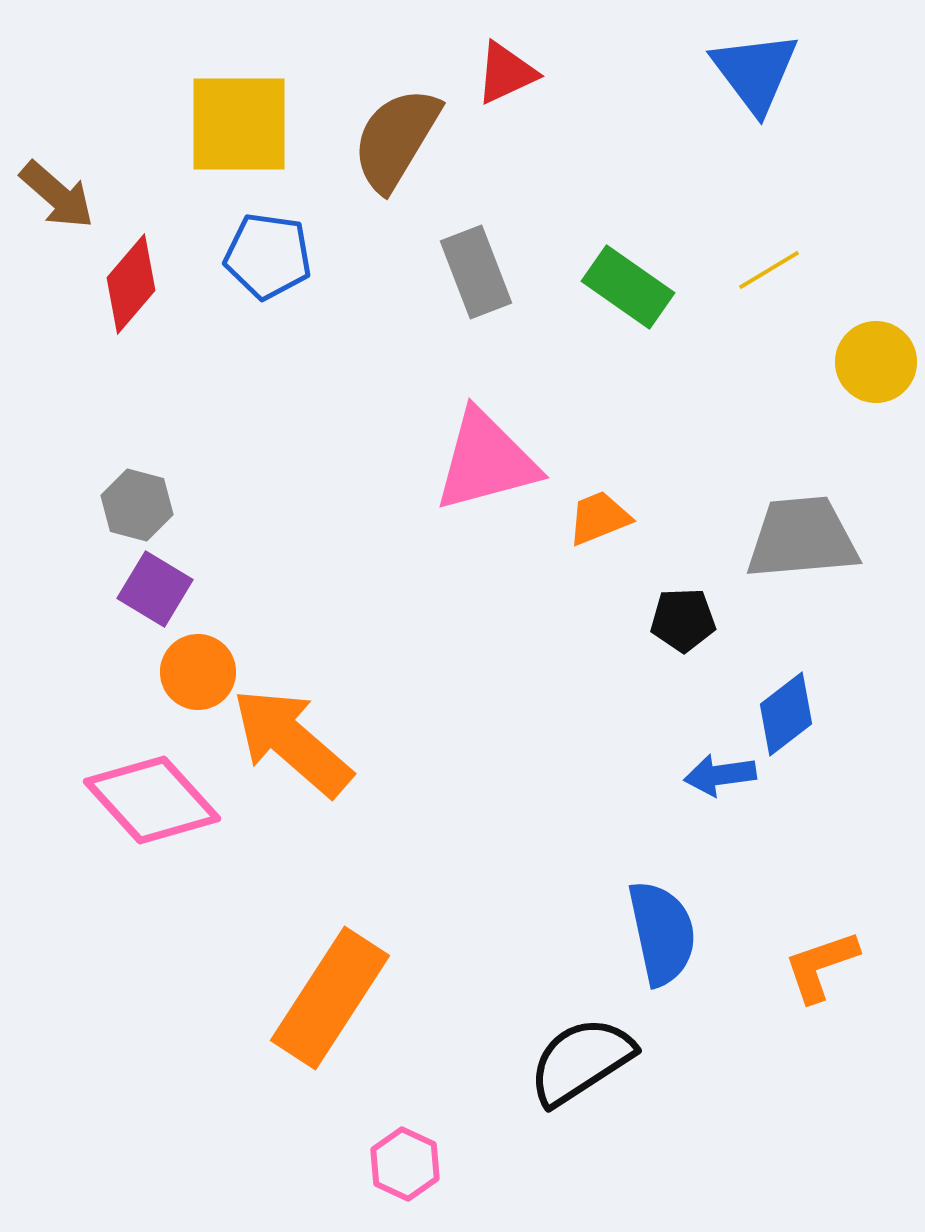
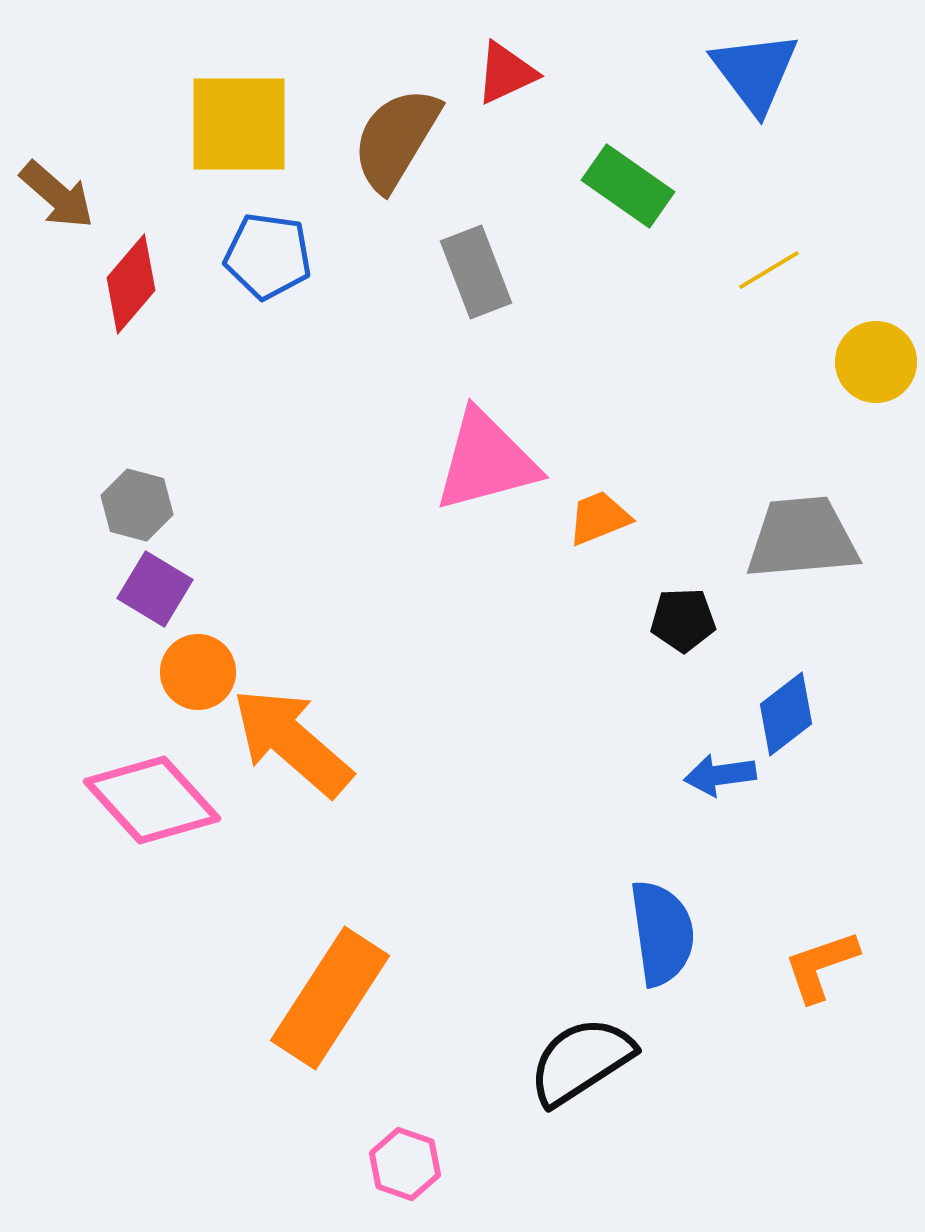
green rectangle: moved 101 px up
blue semicircle: rotated 4 degrees clockwise
pink hexagon: rotated 6 degrees counterclockwise
